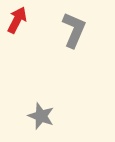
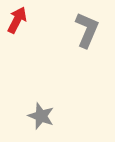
gray L-shape: moved 13 px right
